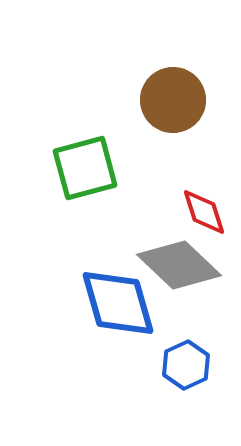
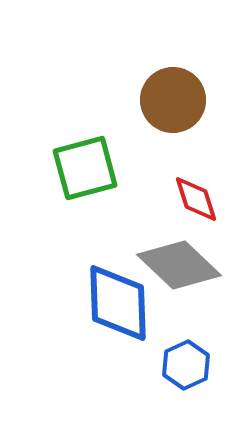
red diamond: moved 8 px left, 13 px up
blue diamond: rotated 14 degrees clockwise
